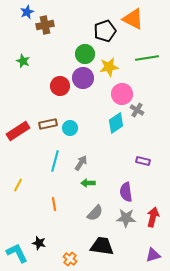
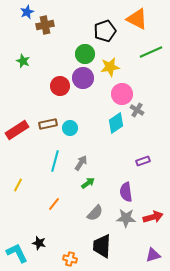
orange triangle: moved 4 px right
green line: moved 4 px right, 6 px up; rotated 15 degrees counterclockwise
yellow star: moved 1 px right
red rectangle: moved 1 px left, 1 px up
purple rectangle: rotated 32 degrees counterclockwise
green arrow: rotated 144 degrees clockwise
orange line: rotated 48 degrees clockwise
red arrow: rotated 60 degrees clockwise
black trapezoid: rotated 95 degrees counterclockwise
orange cross: rotated 24 degrees counterclockwise
